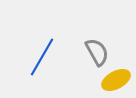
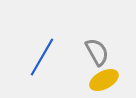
yellow ellipse: moved 12 px left
